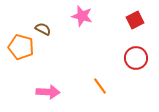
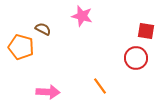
red square: moved 11 px right, 11 px down; rotated 36 degrees clockwise
